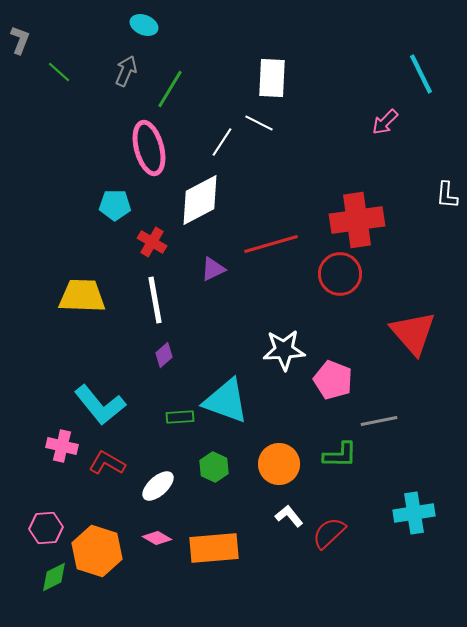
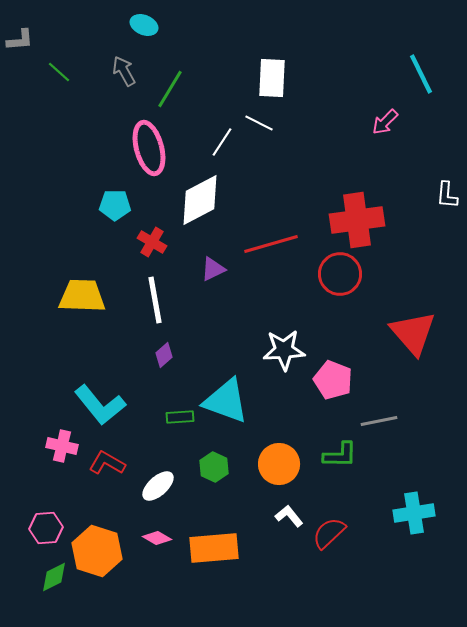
gray L-shape at (20, 40): rotated 64 degrees clockwise
gray arrow at (126, 71): moved 2 px left; rotated 52 degrees counterclockwise
